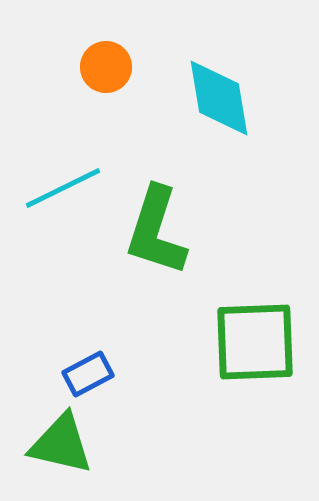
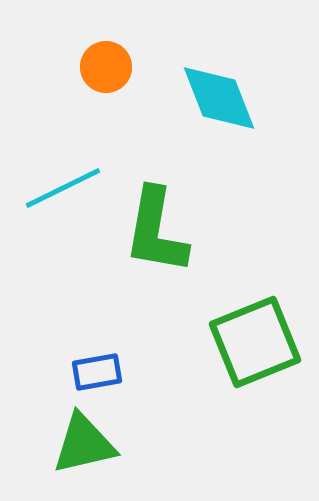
cyan diamond: rotated 12 degrees counterclockwise
green L-shape: rotated 8 degrees counterclockwise
green square: rotated 20 degrees counterclockwise
blue rectangle: moved 9 px right, 2 px up; rotated 18 degrees clockwise
green triangle: moved 23 px right; rotated 26 degrees counterclockwise
